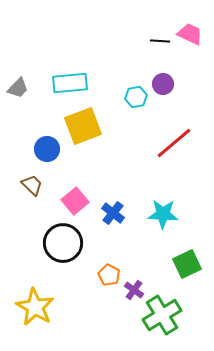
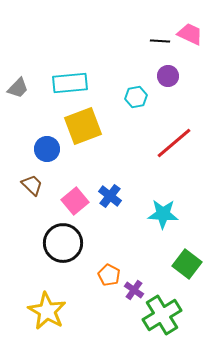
purple circle: moved 5 px right, 8 px up
blue cross: moved 3 px left, 17 px up
green square: rotated 28 degrees counterclockwise
yellow star: moved 12 px right, 4 px down
